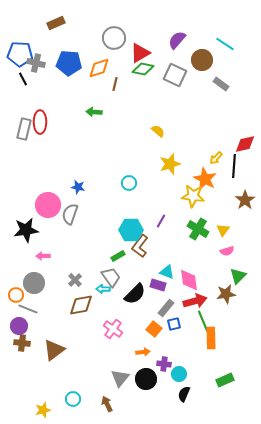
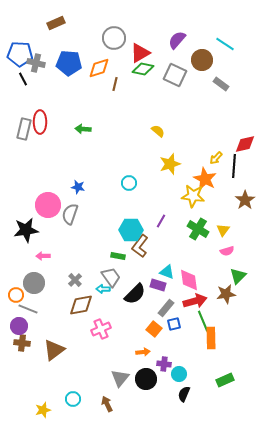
green arrow at (94, 112): moved 11 px left, 17 px down
green rectangle at (118, 256): rotated 40 degrees clockwise
pink cross at (113, 329): moved 12 px left; rotated 30 degrees clockwise
